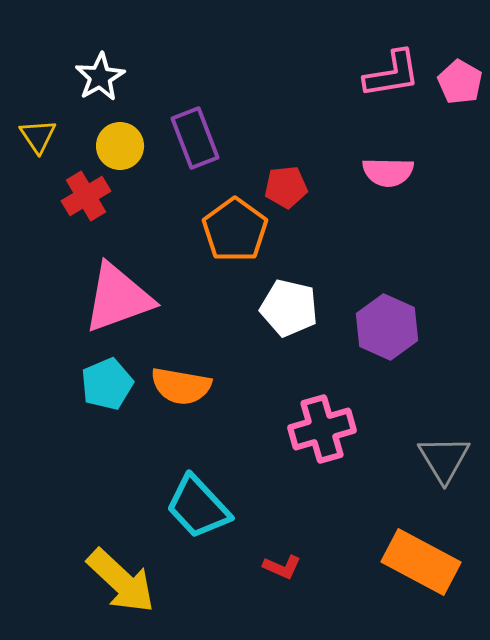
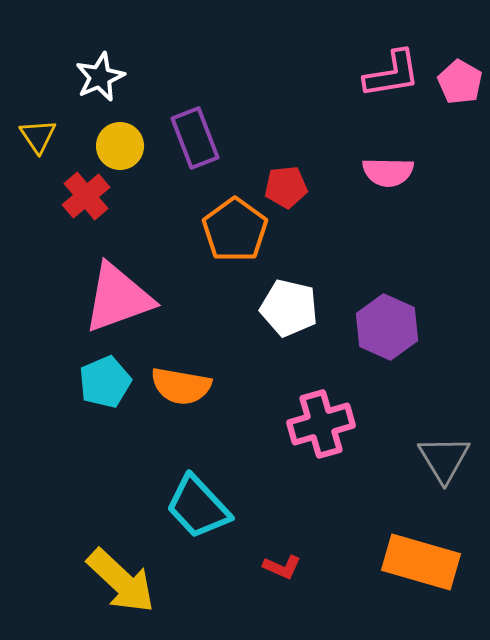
white star: rotated 6 degrees clockwise
red cross: rotated 9 degrees counterclockwise
cyan pentagon: moved 2 px left, 2 px up
pink cross: moved 1 px left, 5 px up
orange rectangle: rotated 12 degrees counterclockwise
